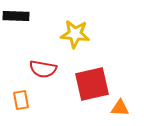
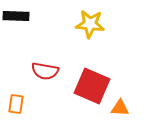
yellow star: moved 15 px right, 10 px up
red semicircle: moved 2 px right, 2 px down
red square: moved 2 px down; rotated 36 degrees clockwise
orange rectangle: moved 5 px left, 4 px down; rotated 18 degrees clockwise
